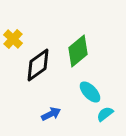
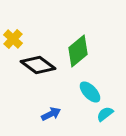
black diamond: rotated 72 degrees clockwise
